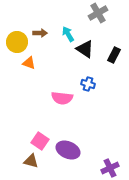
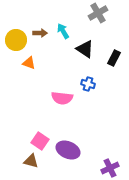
cyan arrow: moved 5 px left, 3 px up
yellow circle: moved 1 px left, 2 px up
black rectangle: moved 3 px down
